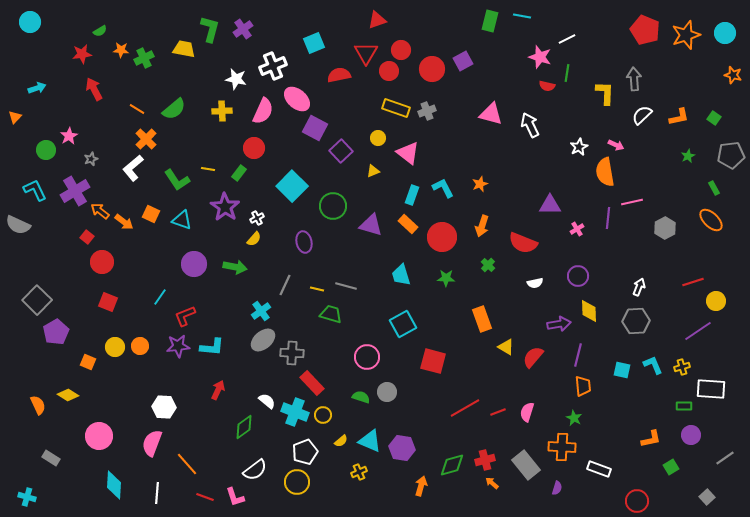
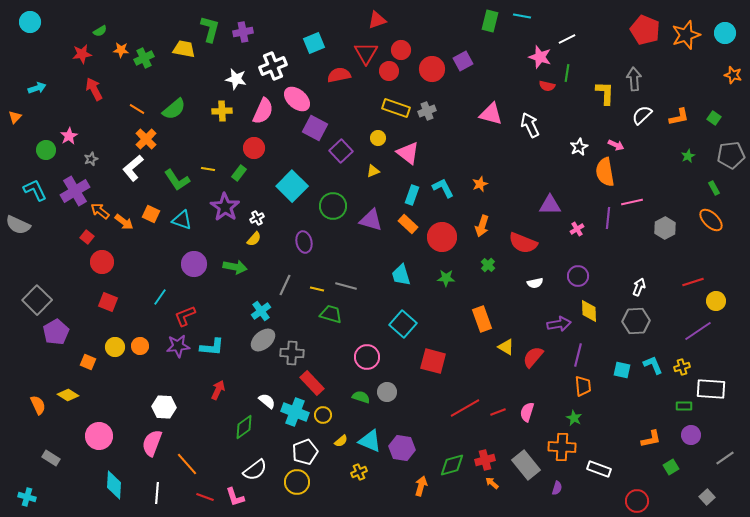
purple cross at (243, 29): moved 3 px down; rotated 24 degrees clockwise
purple triangle at (371, 225): moved 5 px up
cyan square at (403, 324): rotated 20 degrees counterclockwise
